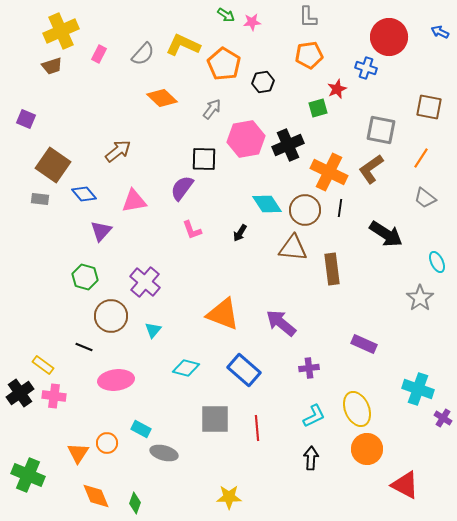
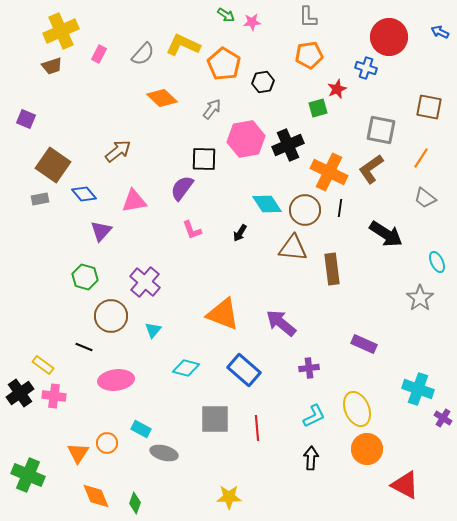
gray rectangle at (40, 199): rotated 18 degrees counterclockwise
